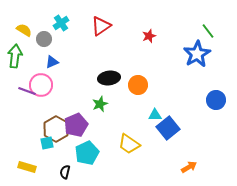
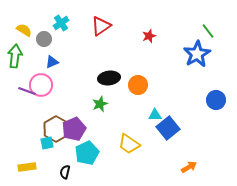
purple pentagon: moved 2 px left, 4 px down
yellow rectangle: rotated 24 degrees counterclockwise
